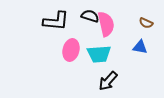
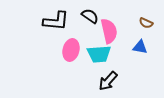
black semicircle: rotated 18 degrees clockwise
pink semicircle: moved 3 px right, 7 px down
